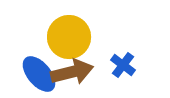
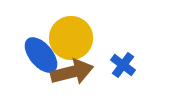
yellow circle: moved 2 px right, 1 px down
blue ellipse: moved 2 px right, 19 px up
